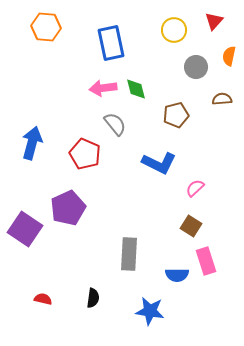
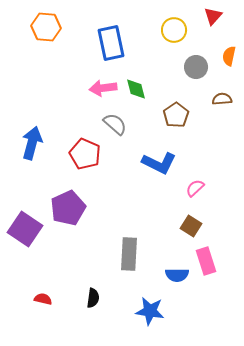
red triangle: moved 1 px left, 5 px up
brown pentagon: rotated 20 degrees counterclockwise
gray semicircle: rotated 10 degrees counterclockwise
